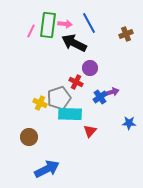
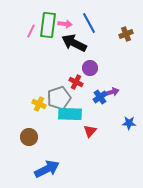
yellow cross: moved 1 px left, 1 px down
